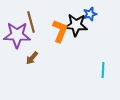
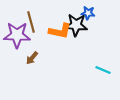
blue star: moved 2 px left, 1 px up; rotated 24 degrees clockwise
orange L-shape: rotated 80 degrees clockwise
cyan line: rotated 70 degrees counterclockwise
